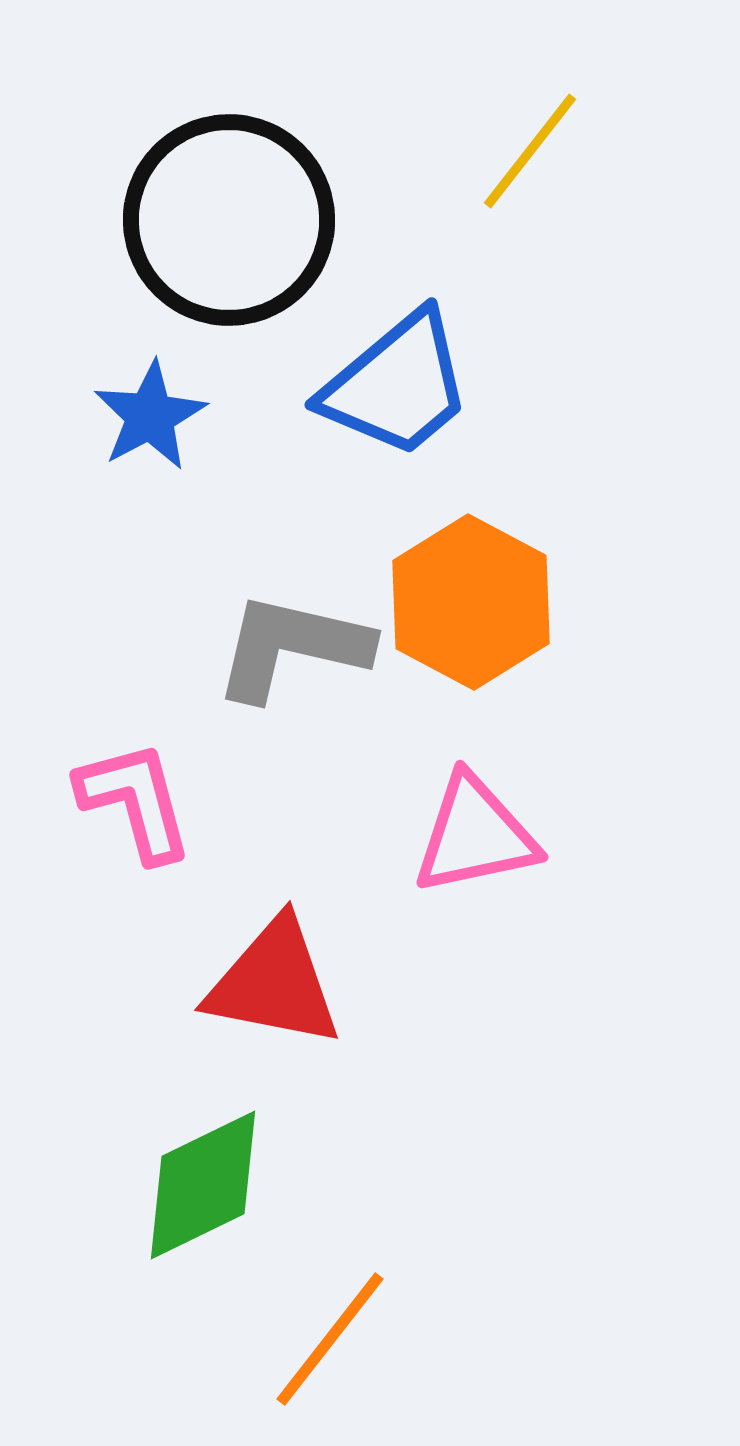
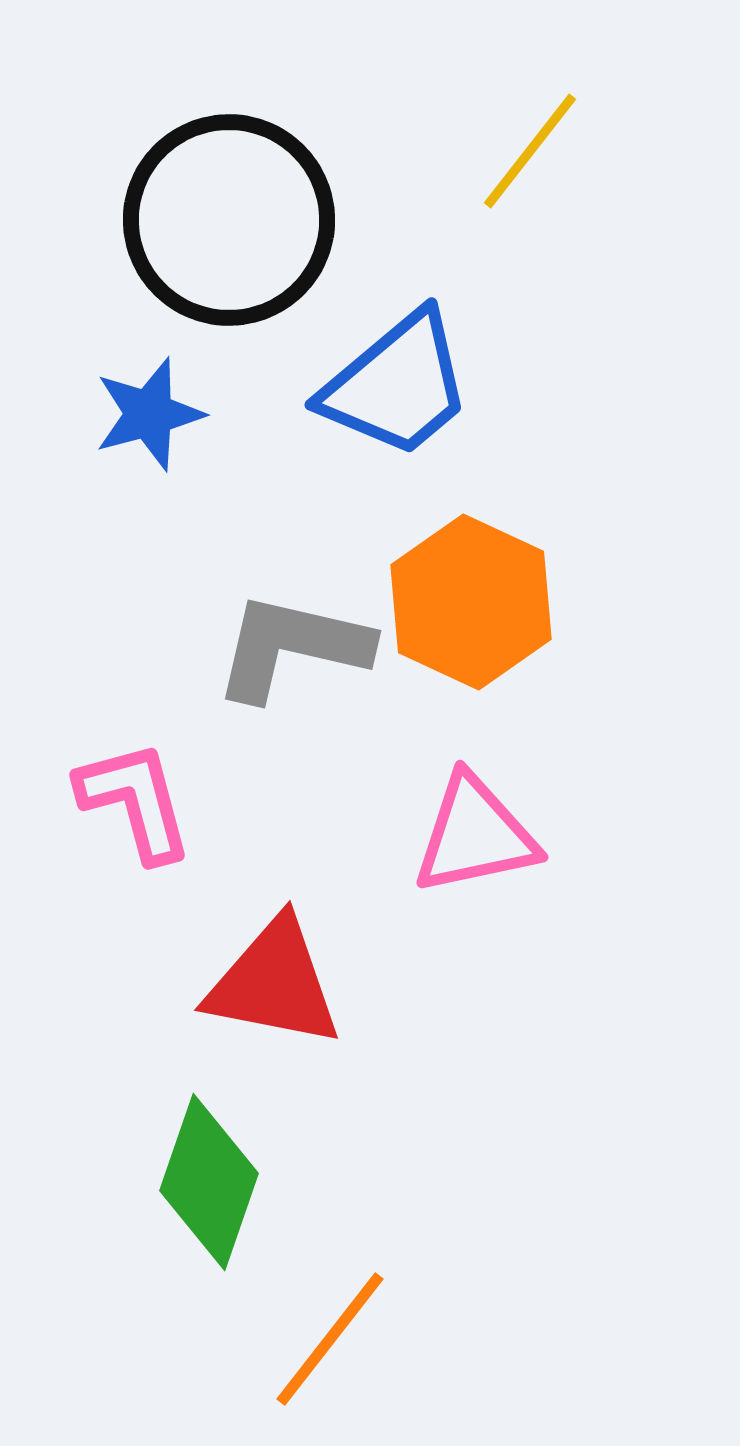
blue star: moved 1 px left, 2 px up; rotated 13 degrees clockwise
orange hexagon: rotated 3 degrees counterclockwise
green diamond: moved 6 px right, 3 px up; rotated 45 degrees counterclockwise
